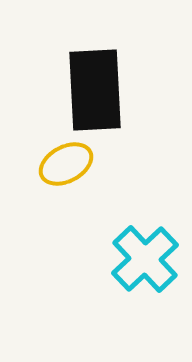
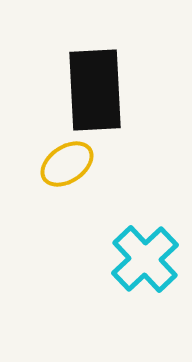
yellow ellipse: moved 1 px right; rotated 6 degrees counterclockwise
